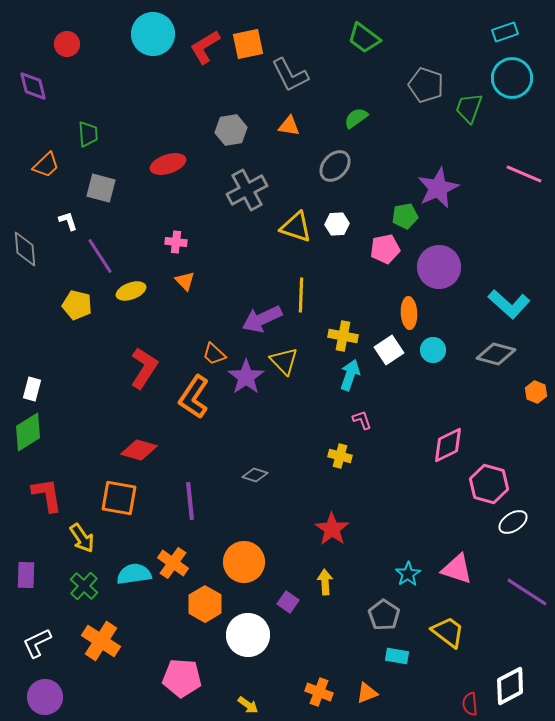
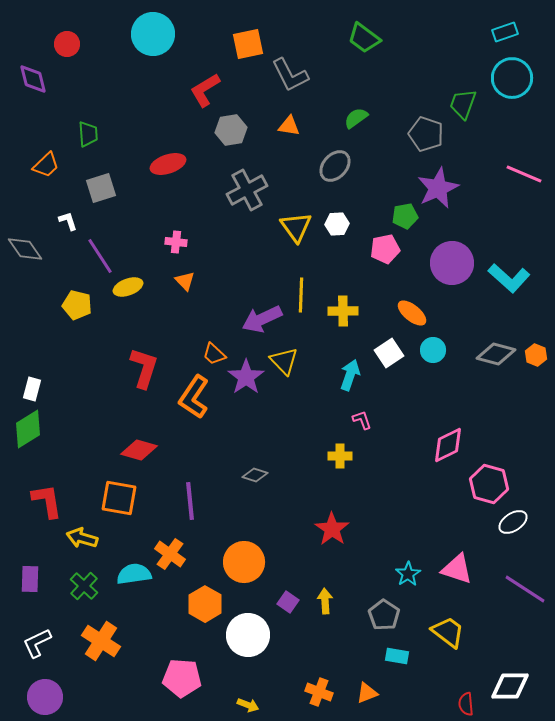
red L-shape at (205, 47): moved 43 px down
gray pentagon at (426, 85): moved 49 px down
purple diamond at (33, 86): moved 7 px up
green trapezoid at (469, 108): moved 6 px left, 4 px up
gray square at (101, 188): rotated 32 degrees counterclockwise
yellow triangle at (296, 227): rotated 36 degrees clockwise
gray diamond at (25, 249): rotated 30 degrees counterclockwise
purple circle at (439, 267): moved 13 px right, 4 px up
yellow ellipse at (131, 291): moved 3 px left, 4 px up
cyan L-shape at (509, 304): moved 26 px up
orange ellipse at (409, 313): moved 3 px right; rotated 48 degrees counterclockwise
yellow cross at (343, 336): moved 25 px up; rotated 12 degrees counterclockwise
white square at (389, 350): moved 3 px down
red L-shape at (144, 368): rotated 15 degrees counterclockwise
orange hexagon at (536, 392): moved 37 px up
green diamond at (28, 432): moved 3 px up
yellow cross at (340, 456): rotated 15 degrees counterclockwise
red L-shape at (47, 495): moved 6 px down
yellow arrow at (82, 538): rotated 140 degrees clockwise
orange cross at (173, 563): moved 3 px left, 9 px up
purple rectangle at (26, 575): moved 4 px right, 4 px down
yellow arrow at (325, 582): moved 19 px down
purple line at (527, 592): moved 2 px left, 3 px up
white diamond at (510, 686): rotated 27 degrees clockwise
red semicircle at (470, 704): moved 4 px left
yellow arrow at (248, 705): rotated 15 degrees counterclockwise
